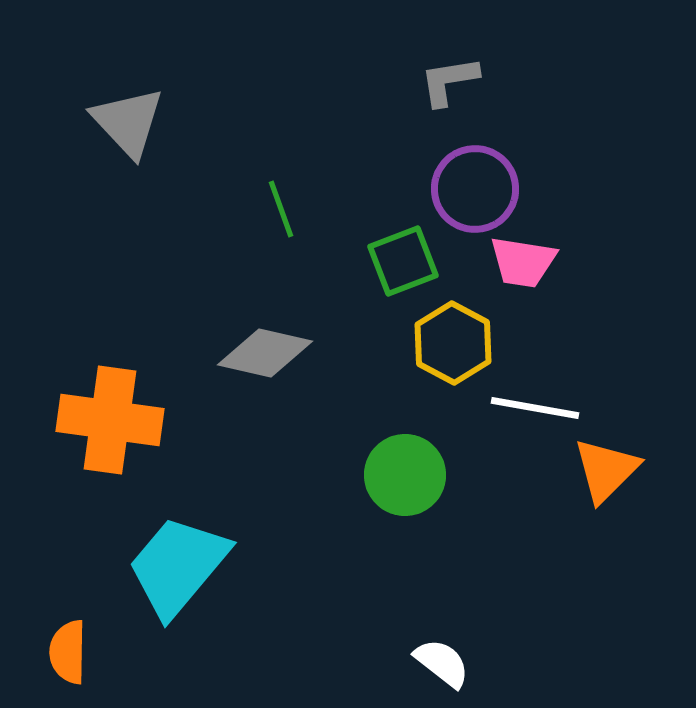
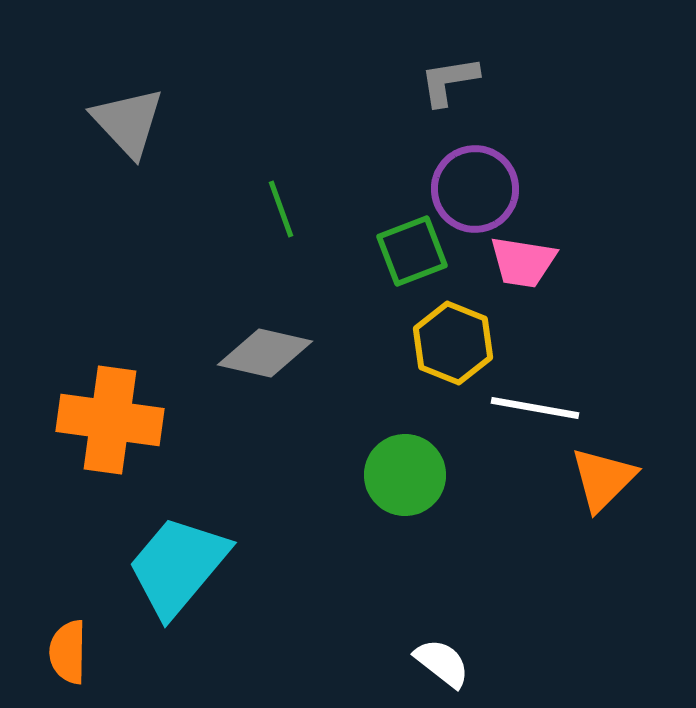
green square: moved 9 px right, 10 px up
yellow hexagon: rotated 6 degrees counterclockwise
orange triangle: moved 3 px left, 9 px down
